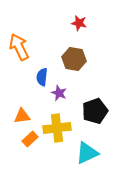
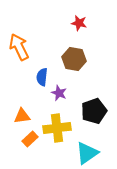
black pentagon: moved 1 px left
cyan triangle: rotated 10 degrees counterclockwise
